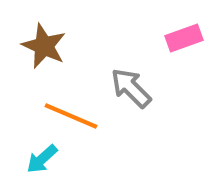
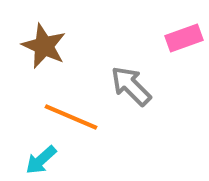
gray arrow: moved 2 px up
orange line: moved 1 px down
cyan arrow: moved 1 px left, 1 px down
